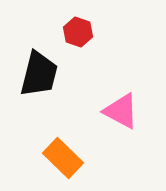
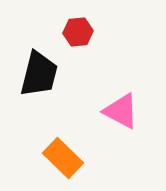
red hexagon: rotated 24 degrees counterclockwise
